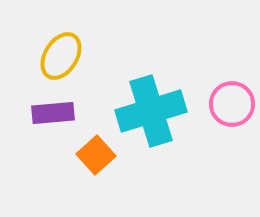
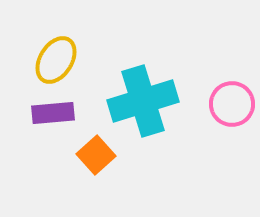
yellow ellipse: moved 5 px left, 4 px down
cyan cross: moved 8 px left, 10 px up
